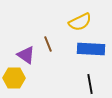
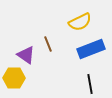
blue rectangle: rotated 24 degrees counterclockwise
